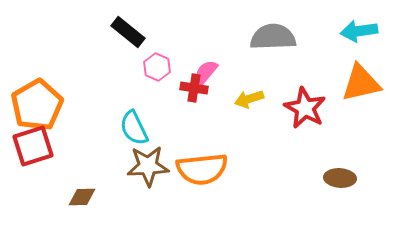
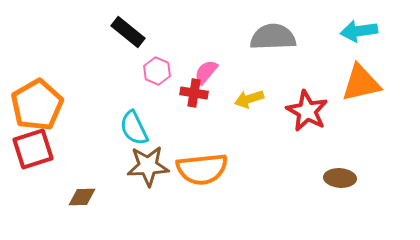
pink hexagon: moved 4 px down
red cross: moved 5 px down
red star: moved 2 px right, 3 px down
red square: moved 3 px down
